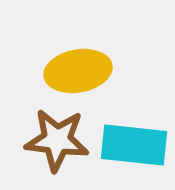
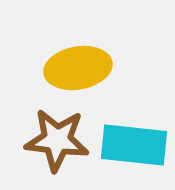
yellow ellipse: moved 3 px up
